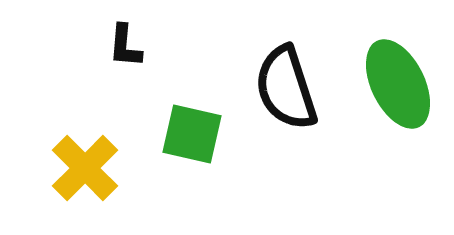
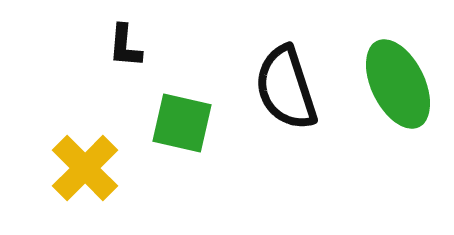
green square: moved 10 px left, 11 px up
